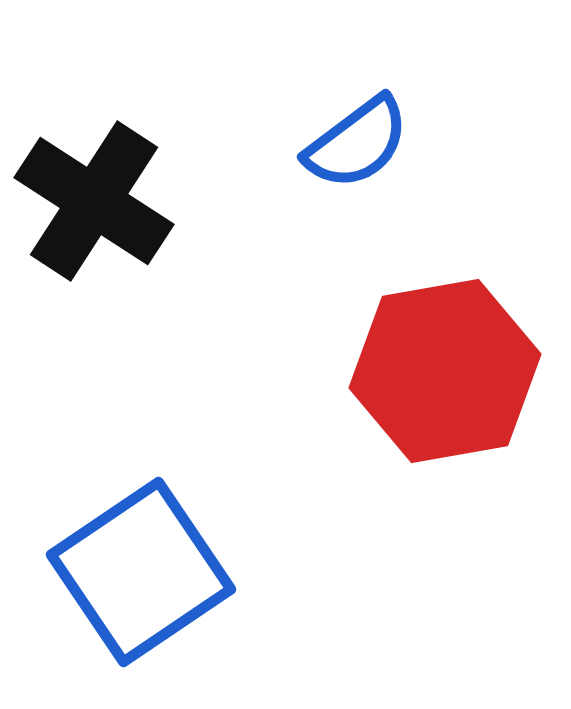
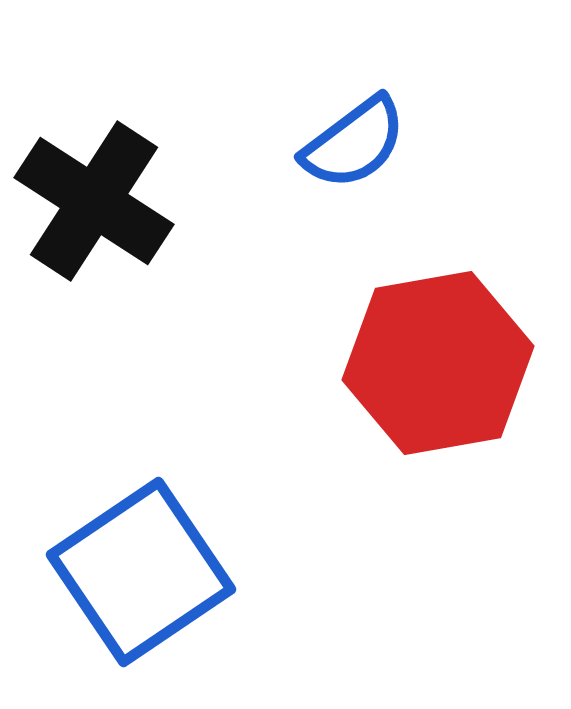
blue semicircle: moved 3 px left
red hexagon: moved 7 px left, 8 px up
